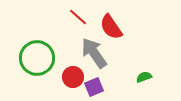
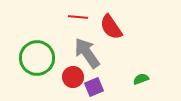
red line: rotated 36 degrees counterclockwise
gray arrow: moved 7 px left
green semicircle: moved 3 px left, 2 px down
